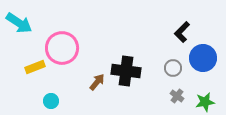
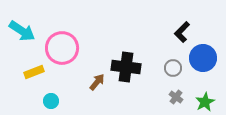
cyan arrow: moved 3 px right, 8 px down
yellow rectangle: moved 1 px left, 5 px down
black cross: moved 4 px up
gray cross: moved 1 px left, 1 px down
green star: rotated 18 degrees counterclockwise
